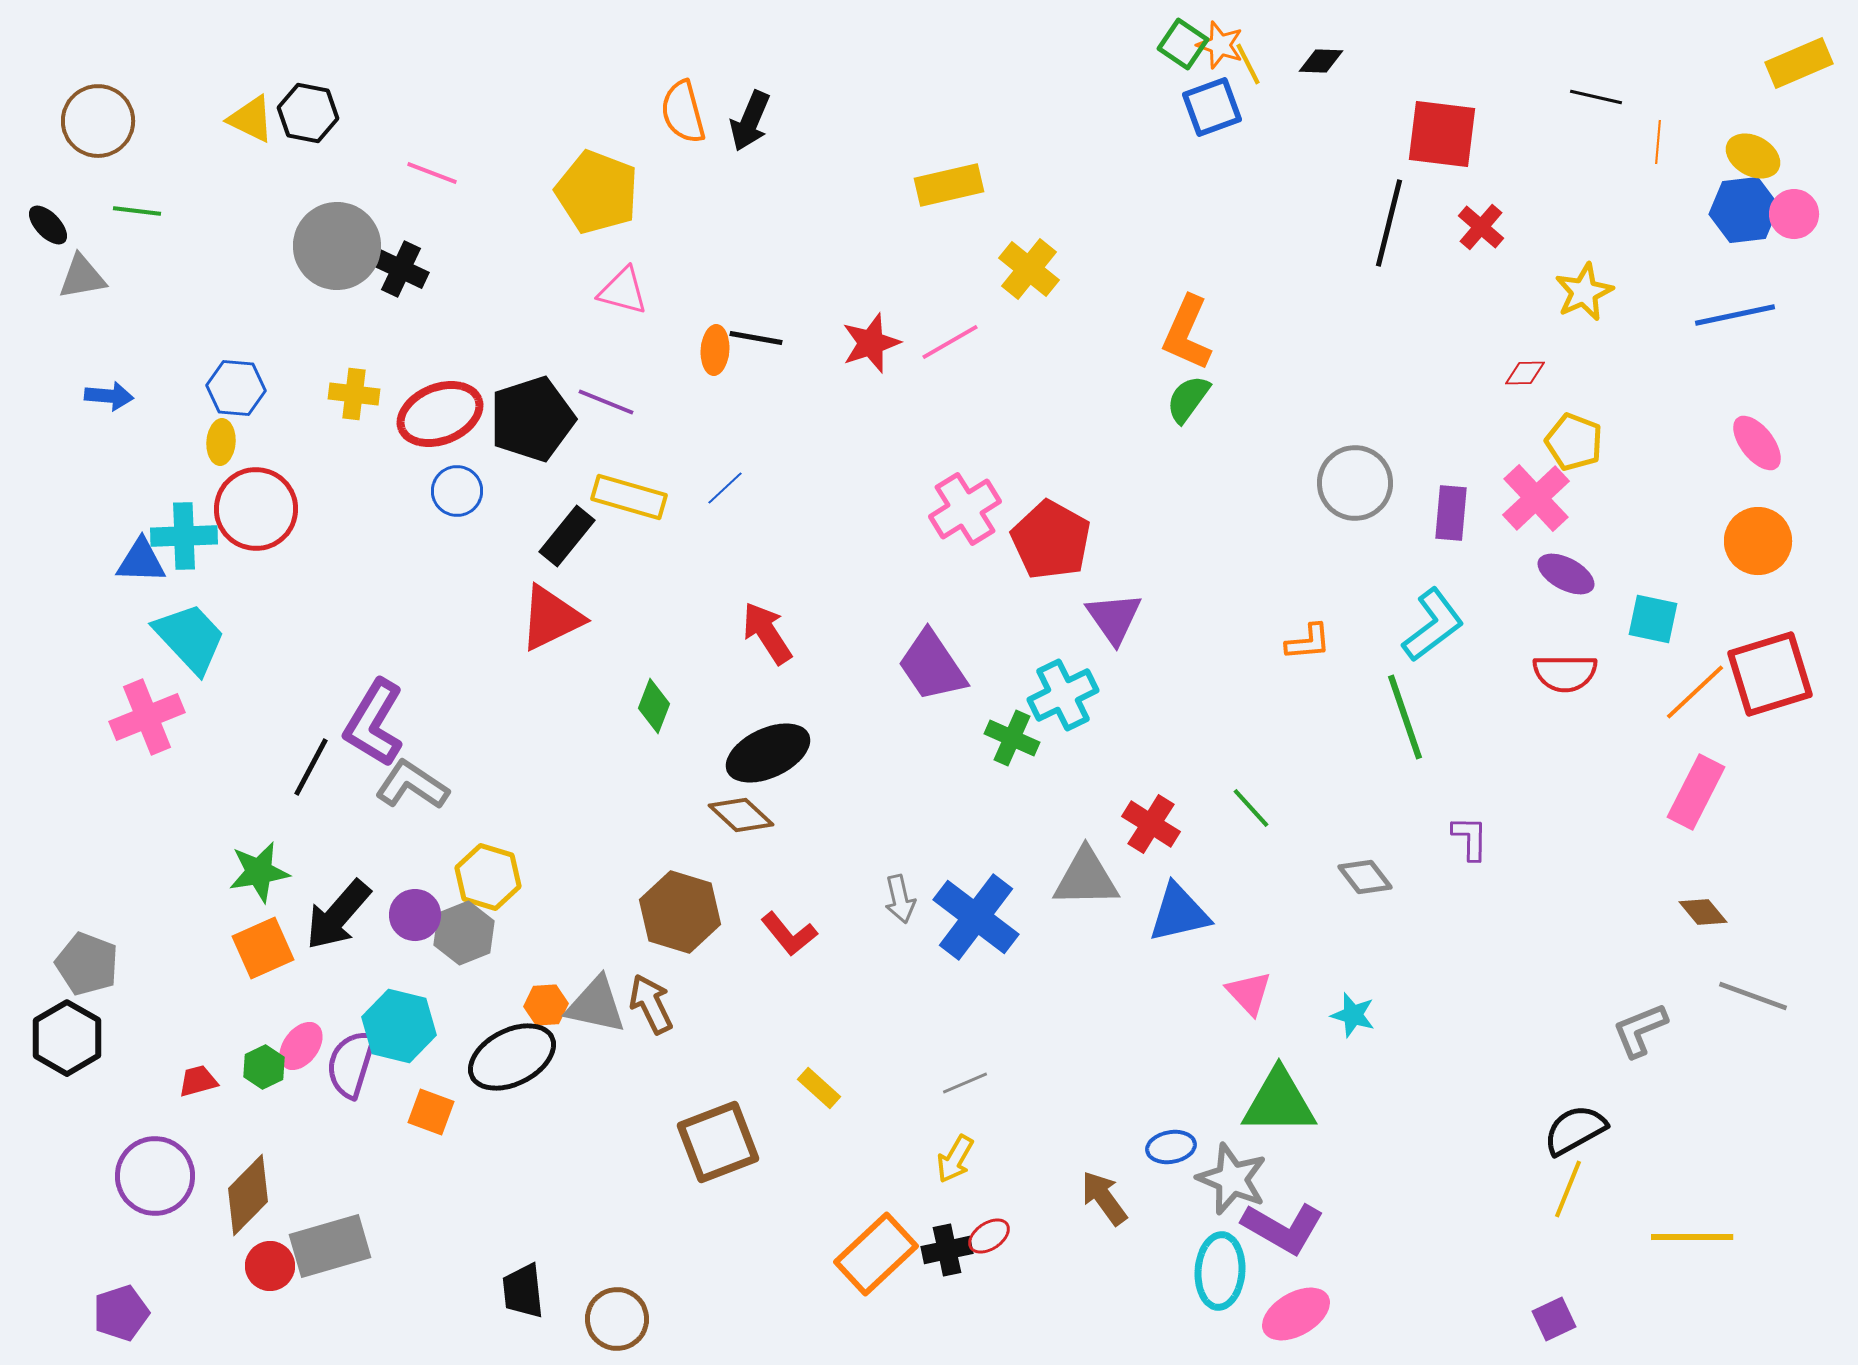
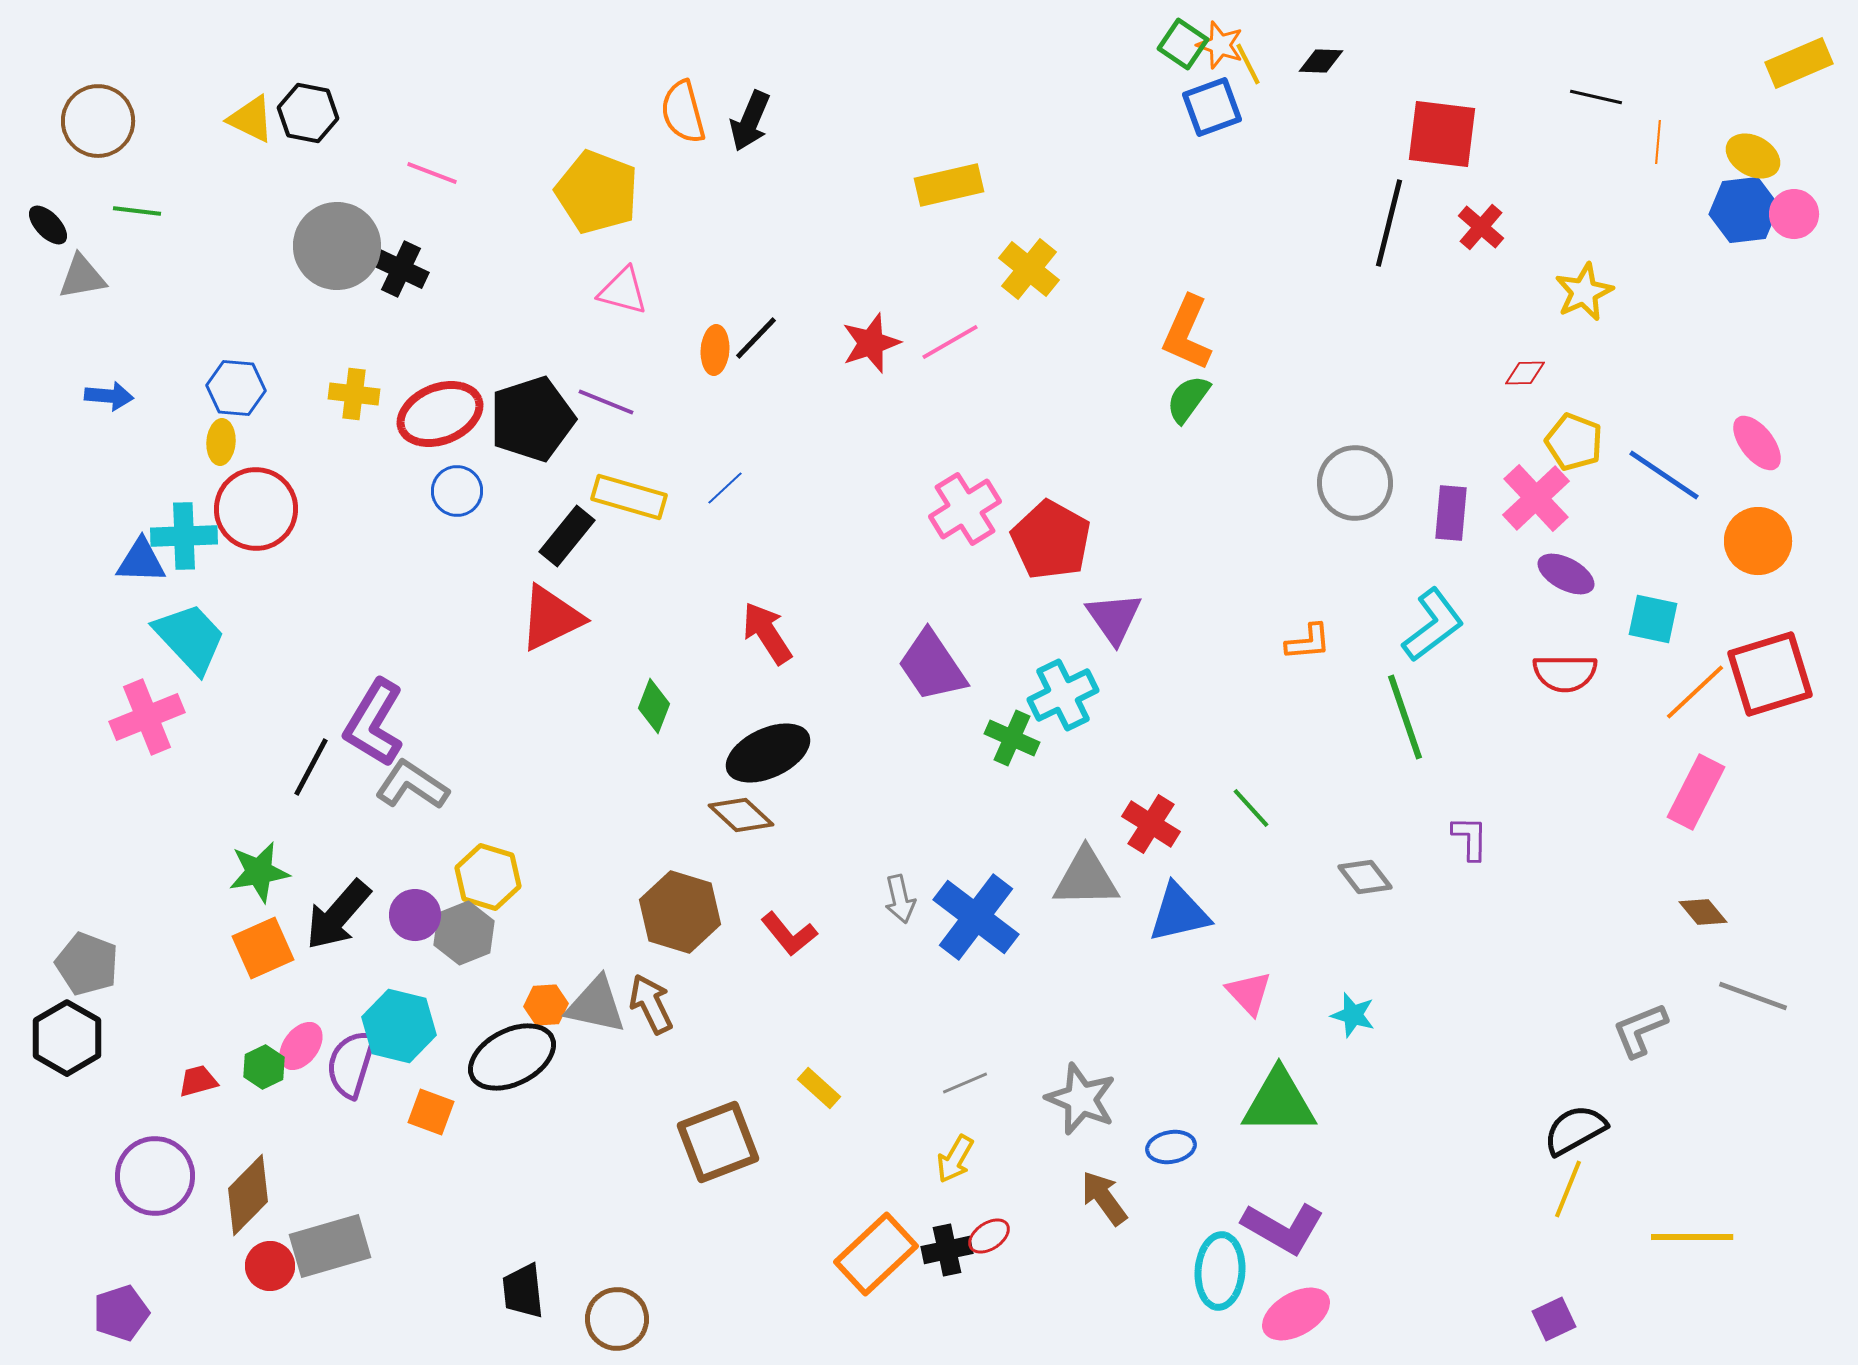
blue line at (1735, 315): moved 71 px left, 160 px down; rotated 46 degrees clockwise
black line at (756, 338): rotated 56 degrees counterclockwise
gray star at (1232, 1179): moved 151 px left, 80 px up
